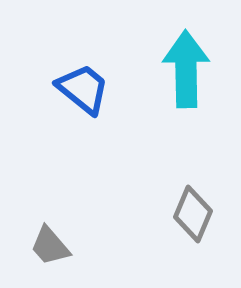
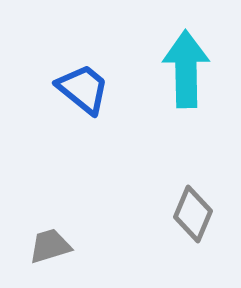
gray trapezoid: rotated 114 degrees clockwise
